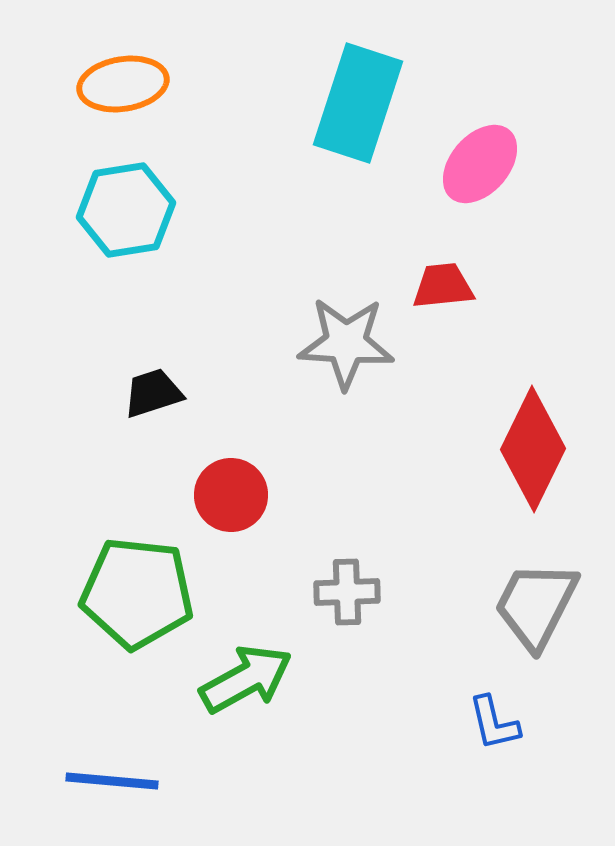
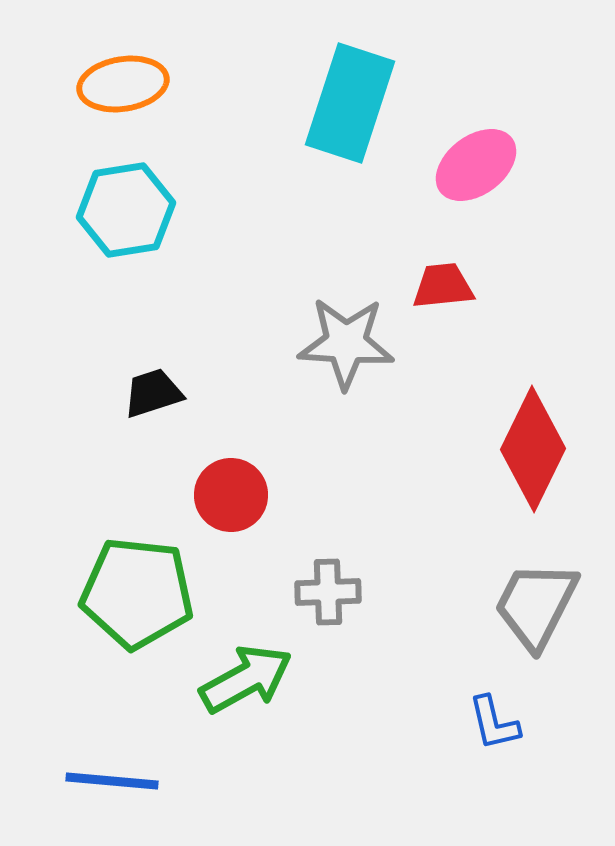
cyan rectangle: moved 8 px left
pink ellipse: moved 4 px left, 1 px down; rotated 12 degrees clockwise
gray cross: moved 19 px left
